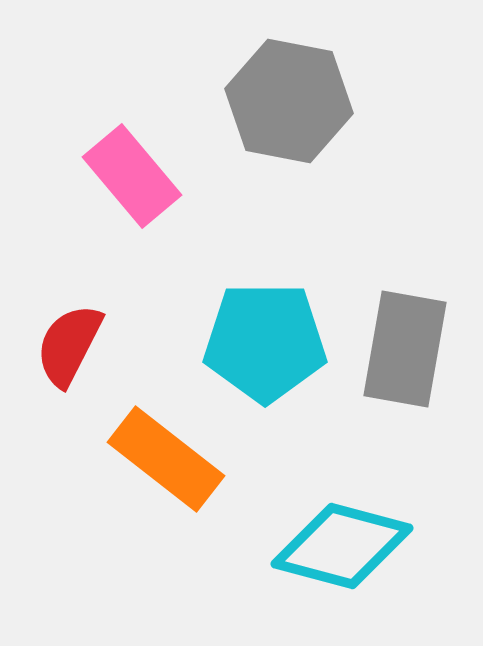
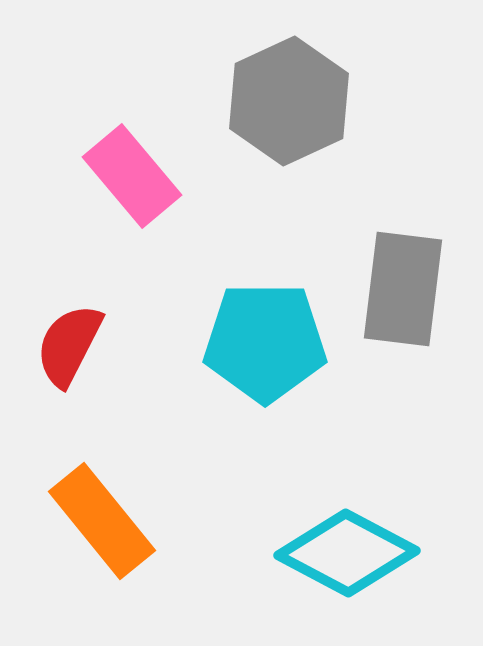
gray hexagon: rotated 24 degrees clockwise
gray rectangle: moved 2 px left, 60 px up; rotated 3 degrees counterclockwise
orange rectangle: moved 64 px left, 62 px down; rotated 13 degrees clockwise
cyan diamond: moved 5 px right, 7 px down; rotated 13 degrees clockwise
